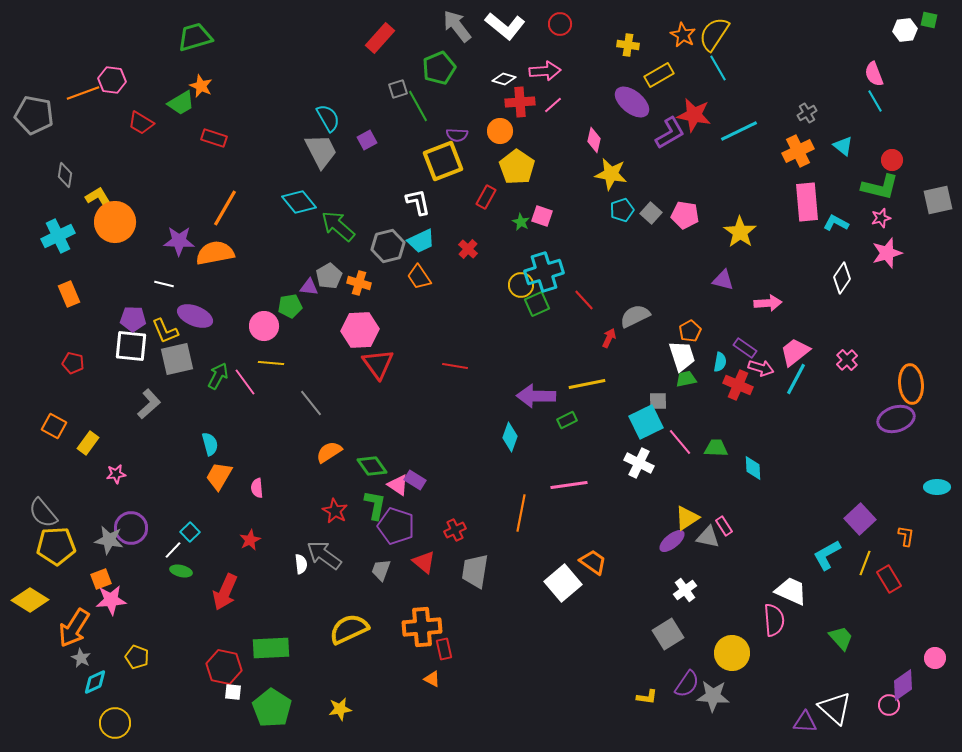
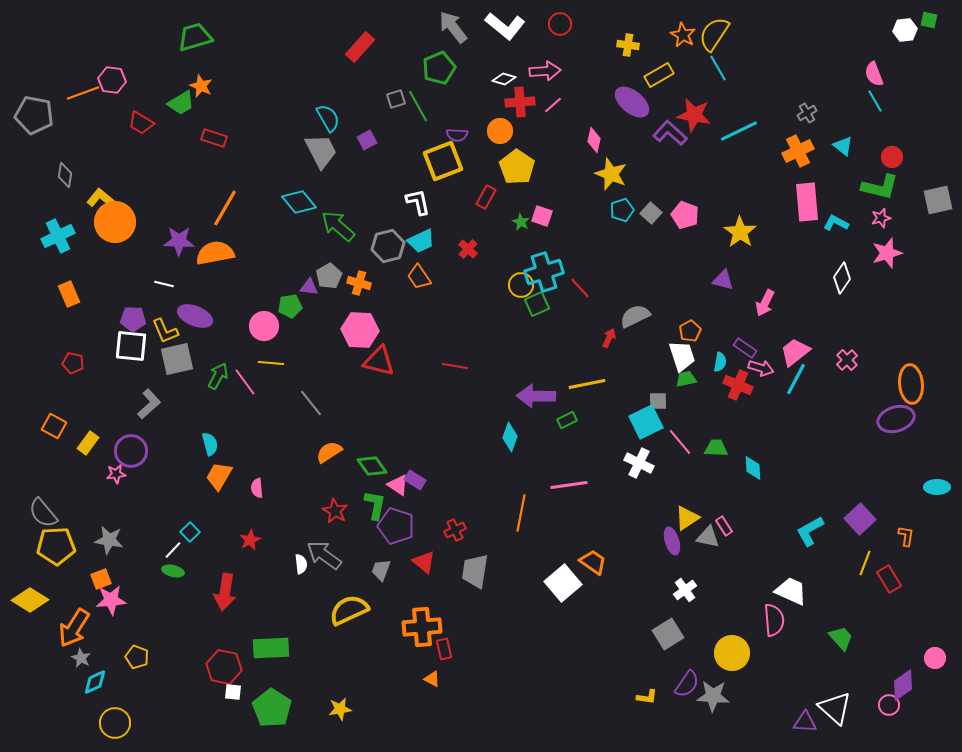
gray arrow at (457, 26): moved 4 px left, 1 px down
red rectangle at (380, 38): moved 20 px left, 9 px down
gray square at (398, 89): moved 2 px left, 10 px down
purple L-shape at (670, 133): rotated 108 degrees counterclockwise
red circle at (892, 160): moved 3 px up
yellow star at (611, 174): rotated 12 degrees clockwise
yellow L-shape at (100, 199): moved 2 px right; rotated 20 degrees counterclockwise
pink pentagon at (685, 215): rotated 12 degrees clockwise
red line at (584, 300): moved 4 px left, 12 px up
pink arrow at (768, 303): moved 3 px left; rotated 120 degrees clockwise
pink hexagon at (360, 330): rotated 6 degrees clockwise
red triangle at (378, 364): moved 1 px right, 3 px up; rotated 40 degrees counterclockwise
purple circle at (131, 528): moved 77 px up
purple ellipse at (672, 541): rotated 68 degrees counterclockwise
cyan L-shape at (827, 555): moved 17 px left, 24 px up
green ellipse at (181, 571): moved 8 px left
red arrow at (225, 592): rotated 15 degrees counterclockwise
yellow semicircle at (349, 629): moved 19 px up
